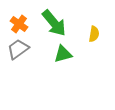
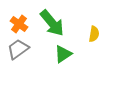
green arrow: moved 2 px left
green triangle: rotated 18 degrees counterclockwise
